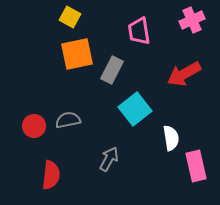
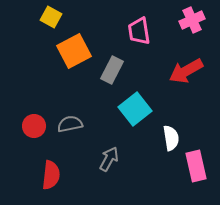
yellow square: moved 19 px left
orange square: moved 3 px left, 3 px up; rotated 16 degrees counterclockwise
red arrow: moved 2 px right, 3 px up
gray semicircle: moved 2 px right, 4 px down
